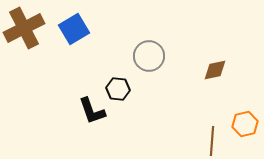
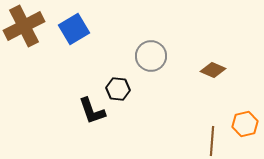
brown cross: moved 2 px up
gray circle: moved 2 px right
brown diamond: moved 2 px left; rotated 35 degrees clockwise
